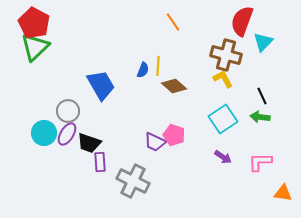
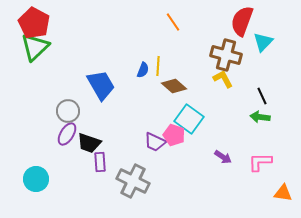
cyan square: moved 34 px left; rotated 20 degrees counterclockwise
cyan circle: moved 8 px left, 46 px down
